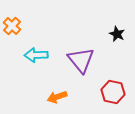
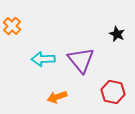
cyan arrow: moved 7 px right, 4 px down
